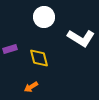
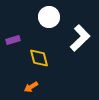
white circle: moved 5 px right
white L-shape: moved 1 px left; rotated 76 degrees counterclockwise
purple rectangle: moved 3 px right, 9 px up
